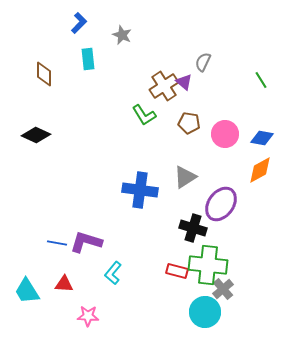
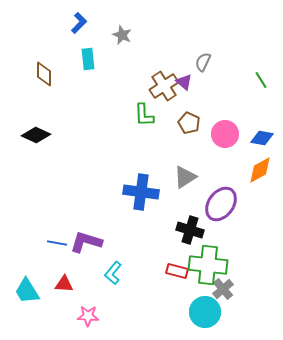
green L-shape: rotated 30 degrees clockwise
brown pentagon: rotated 15 degrees clockwise
blue cross: moved 1 px right, 2 px down
black cross: moved 3 px left, 2 px down
